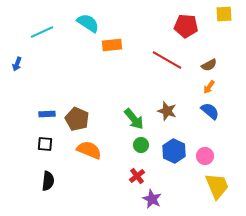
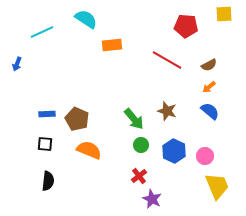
cyan semicircle: moved 2 px left, 4 px up
orange arrow: rotated 16 degrees clockwise
red cross: moved 2 px right
